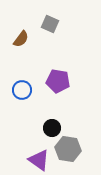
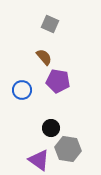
brown semicircle: moved 23 px right, 18 px down; rotated 78 degrees counterclockwise
black circle: moved 1 px left
